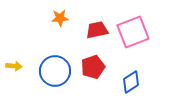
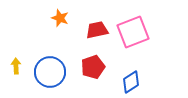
orange star: rotated 24 degrees clockwise
yellow arrow: moved 2 px right; rotated 98 degrees counterclockwise
blue circle: moved 5 px left, 1 px down
